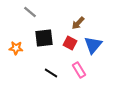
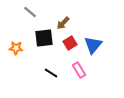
brown arrow: moved 15 px left
red square: rotated 32 degrees clockwise
